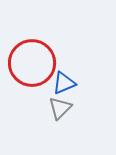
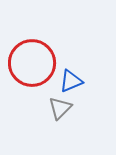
blue triangle: moved 7 px right, 2 px up
